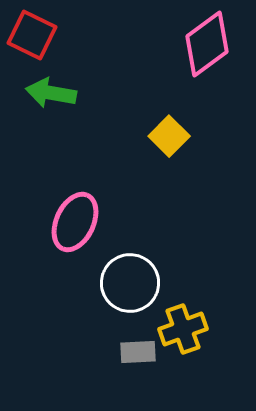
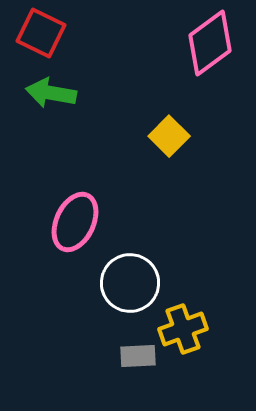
red square: moved 9 px right, 2 px up
pink diamond: moved 3 px right, 1 px up
gray rectangle: moved 4 px down
